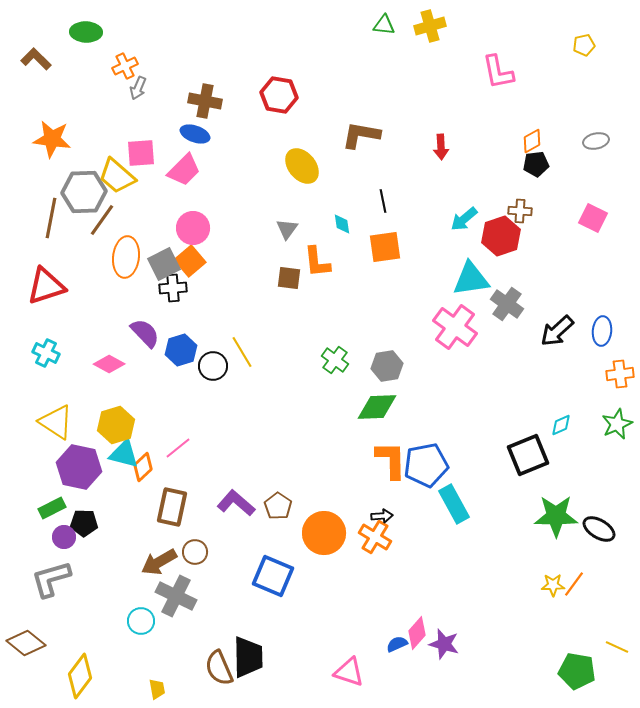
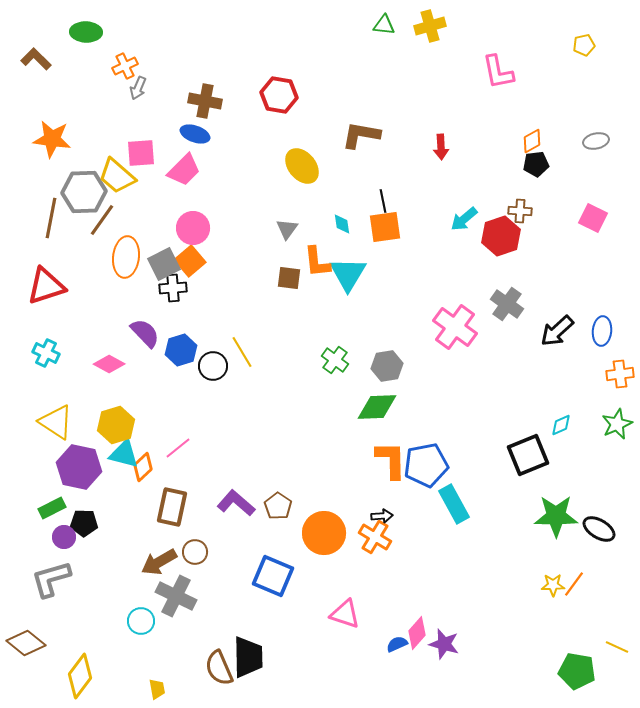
orange square at (385, 247): moved 20 px up
cyan triangle at (471, 279): moved 123 px left, 5 px up; rotated 51 degrees counterclockwise
pink triangle at (349, 672): moved 4 px left, 58 px up
